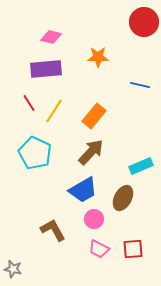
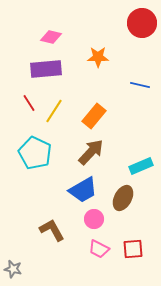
red circle: moved 2 px left, 1 px down
brown L-shape: moved 1 px left
